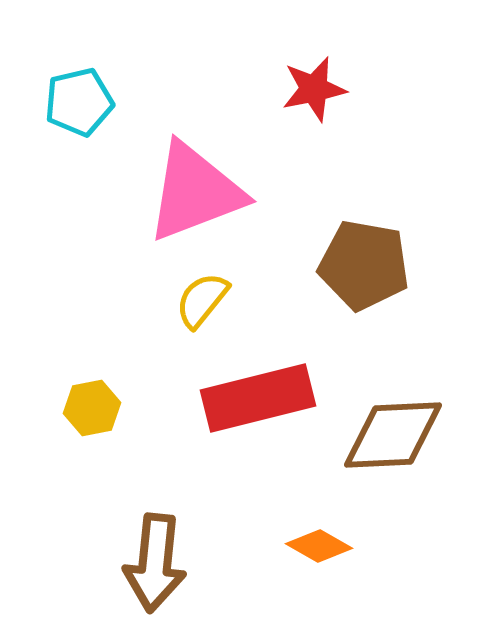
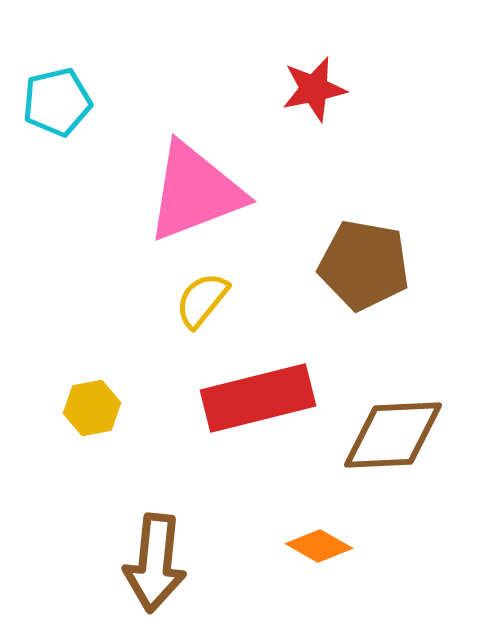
cyan pentagon: moved 22 px left
